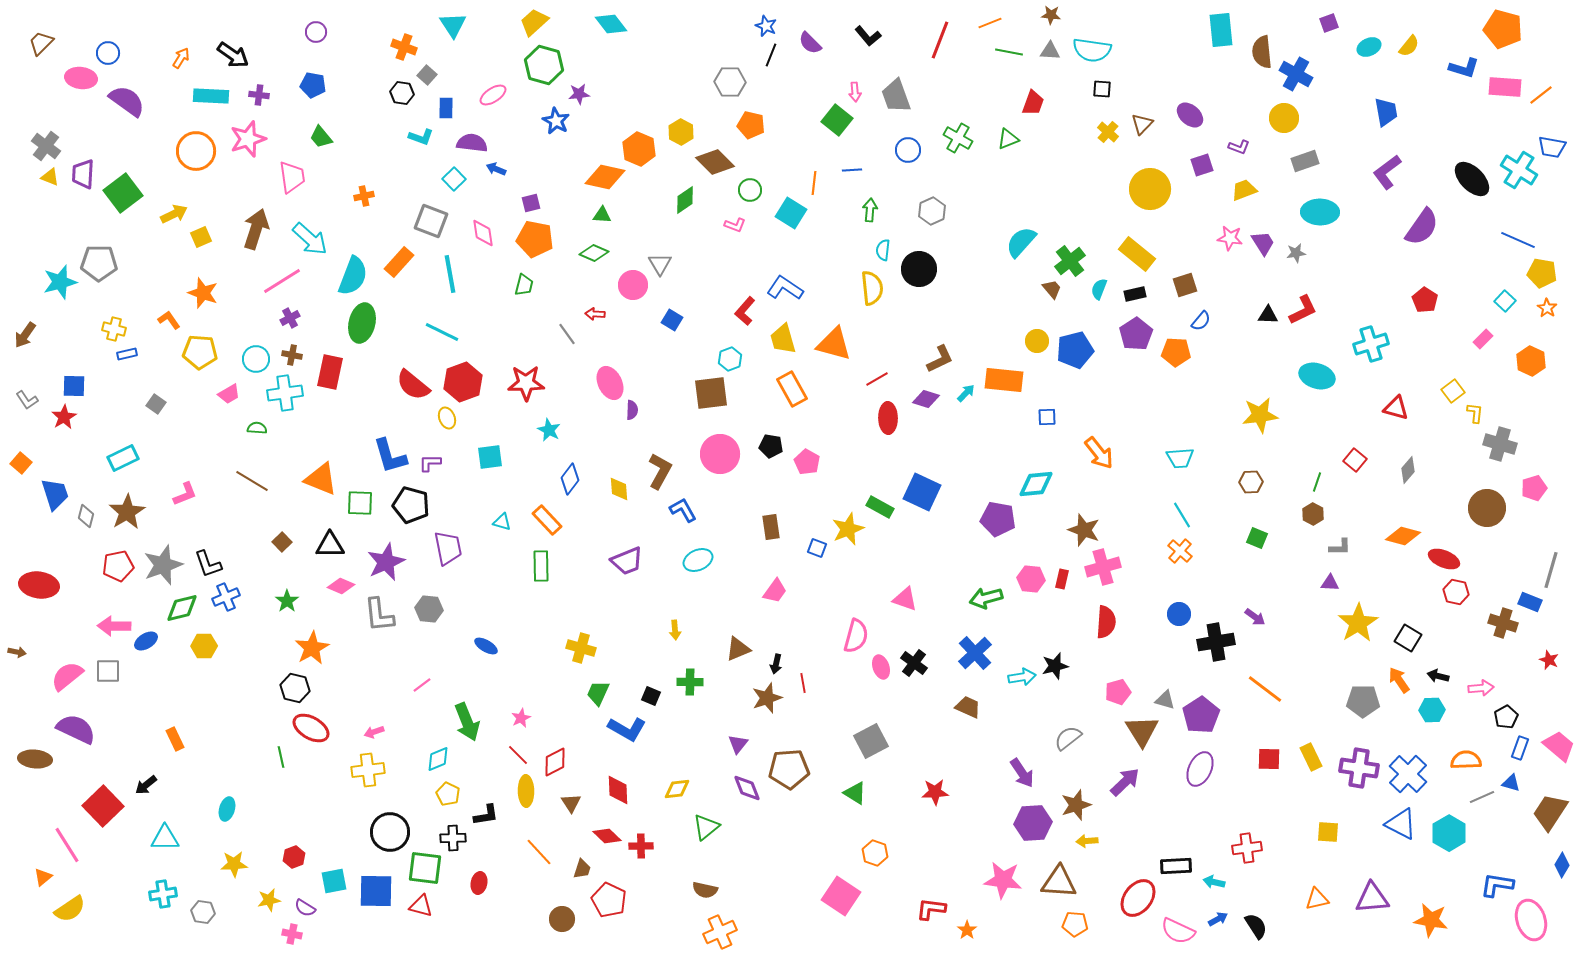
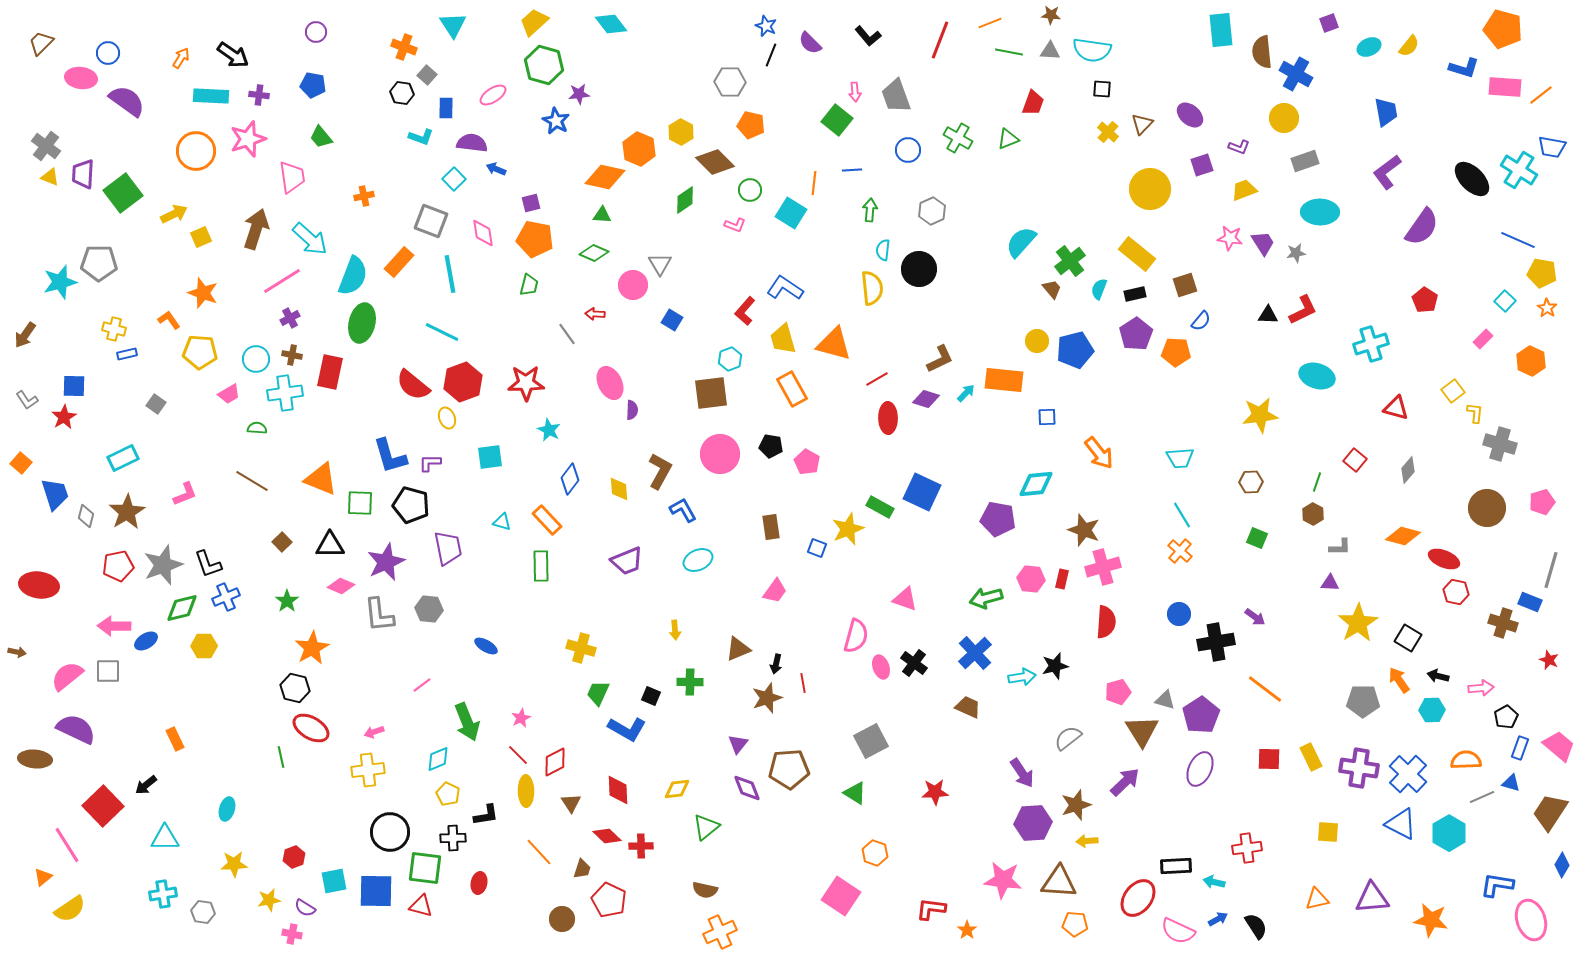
green trapezoid at (524, 285): moved 5 px right
pink pentagon at (1534, 488): moved 8 px right, 14 px down
